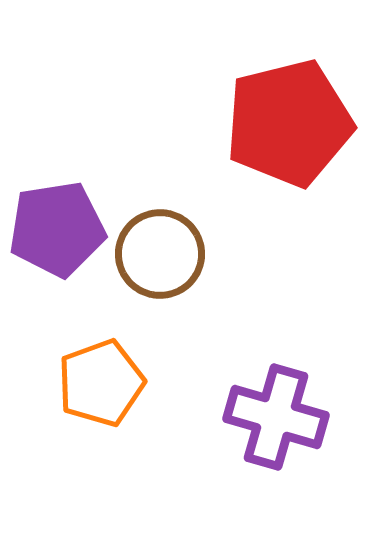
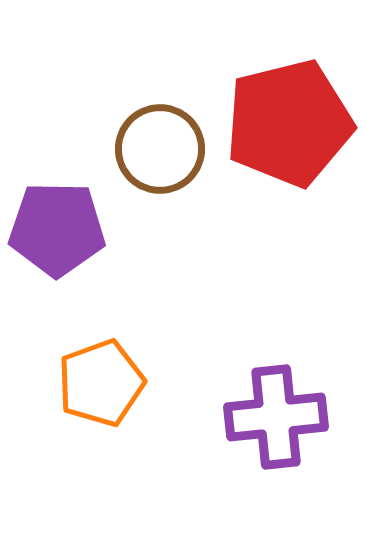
purple pentagon: rotated 10 degrees clockwise
brown circle: moved 105 px up
purple cross: rotated 22 degrees counterclockwise
